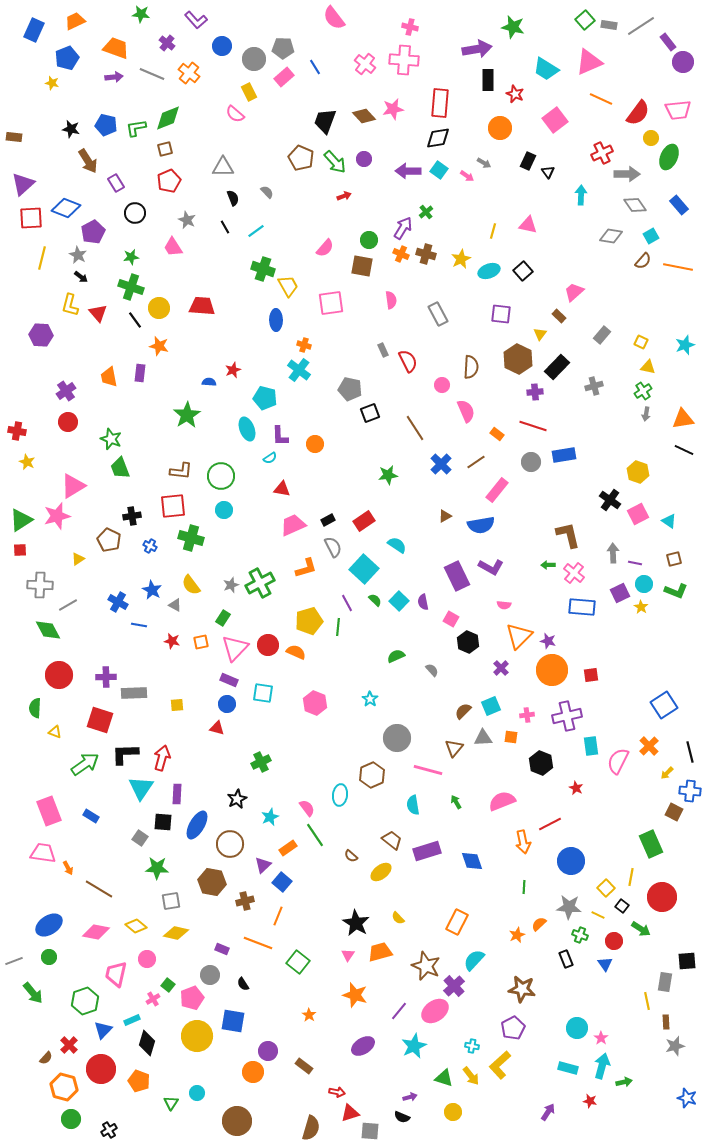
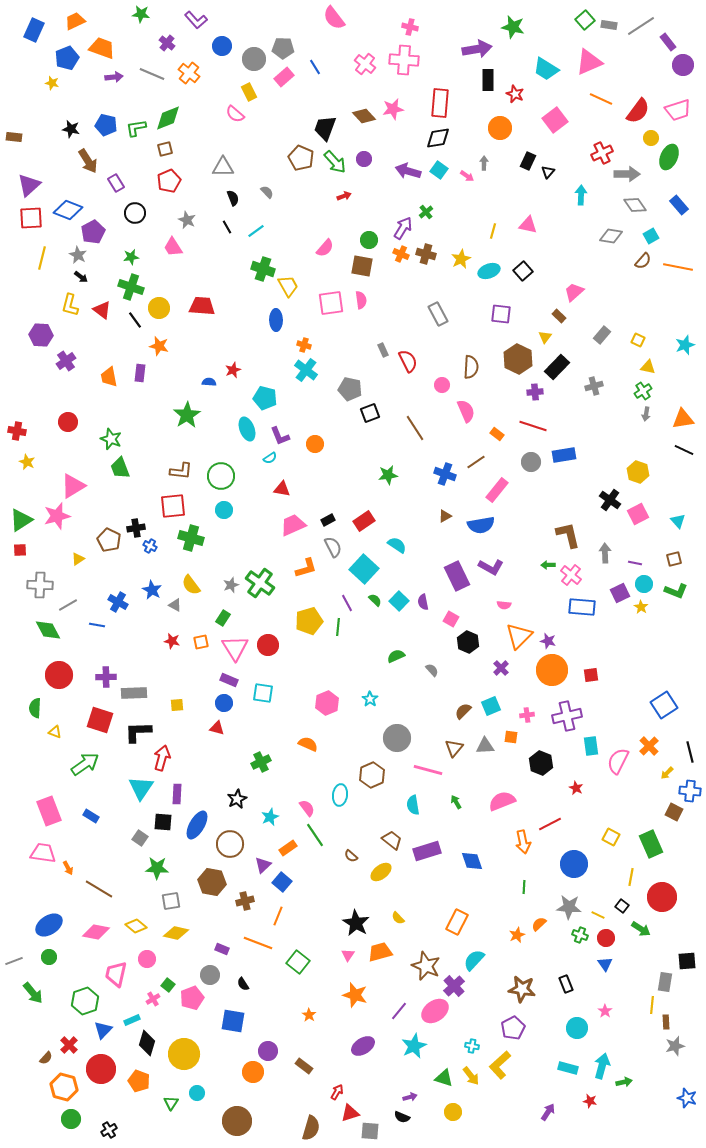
orange trapezoid at (116, 48): moved 14 px left
purple circle at (683, 62): moved 3 px down
pink trapezoid at (678, 110): rotated 12 degrees counterclockwise
red semicircle at (638, 113): moved 2 px up
black trapezoid at (325, 121): moved 7 px down
gray arrow at (484, 163): rotated 120 degrees counterclockwise
purple arrow at (408, 171): rotated 15 degrees clockwise
black triangle at (548, 172): rotated 16 degrees clockwise
purple triangle at (23, 184): moved 6 px right, 1 px down
blue diamond at (66, 208): moved 2 px right, 2 px down
black line at (225, 227): moved 2 px right
pink semicircle at (391, 300): moved 30 px left
red triangle at (98, 313): moved 4 px right, 3 px up; rotated 12 degrees counterclockwise
yellow triangle at (540, 334): moved 5 px right, 3 px down
yellow square at (641, 342): moved 3 px left, 2 px up
cyan cross at (299, 370): moved 7 px right
purple cross at (66, 391): moved 30 px up
purple L-shape at (280, 436): rotated 20 degrees counterclockwise
blue cross at (441, 464): moved 4 px right, 10 px down; rotated 25 degrees counterclockwise
black cross at (132, 516): moved 4 px right, 12 px down
cyan triangle at (669, 521): moved 9 px right; rotated 14 degrees clockwise
gray arrow at (613, 553): moved 8 px left
pink cross at (574, 573): moved 3 px left, 2 px down
green cross at (260, 583): rotated 28 degrees counterclockwise
blue line at (139, 625): moved 42 px left
pink triangle at (235, 648): rotated 16 degrees counterclockwise
orange semicircle at (296, 652): moved 12 px right, 92 px down
pink hexagon at (315, 703): moved 12 px right; rotated 15 degrees clockwise
blue circle at (227, 704): moved 3 px left, 1 px up
gray triangle at (483, 738): moved 2 px right, 8 px down
black L-shape at (125, 754): moved 13 px right, 22 px up
blue circle at (571, 861): moved 3 px right, 3 px down
yellow square at (606, 888): moved 5 px right, 51 px up; rotated 18 degrees counterclockwise
red circle at (614, 941): moved 8 px left, 3 px up
black rectangle at (566, 959): moved 25 px down
yellow line at (647, 1001): moved 5 px right, 4 px down; rotated 18 degrees clockwise
yellow circle at (197, 1036): moved 13 px left, 18 px down
pink star at (601, 1038): moved 4 px right, 27 px up
red arrow at (337, 1092): rotated 70 degrees counterclockwise
